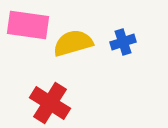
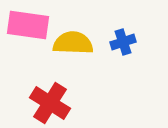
yellow semicircle: rotated 18 degrees clockwise
